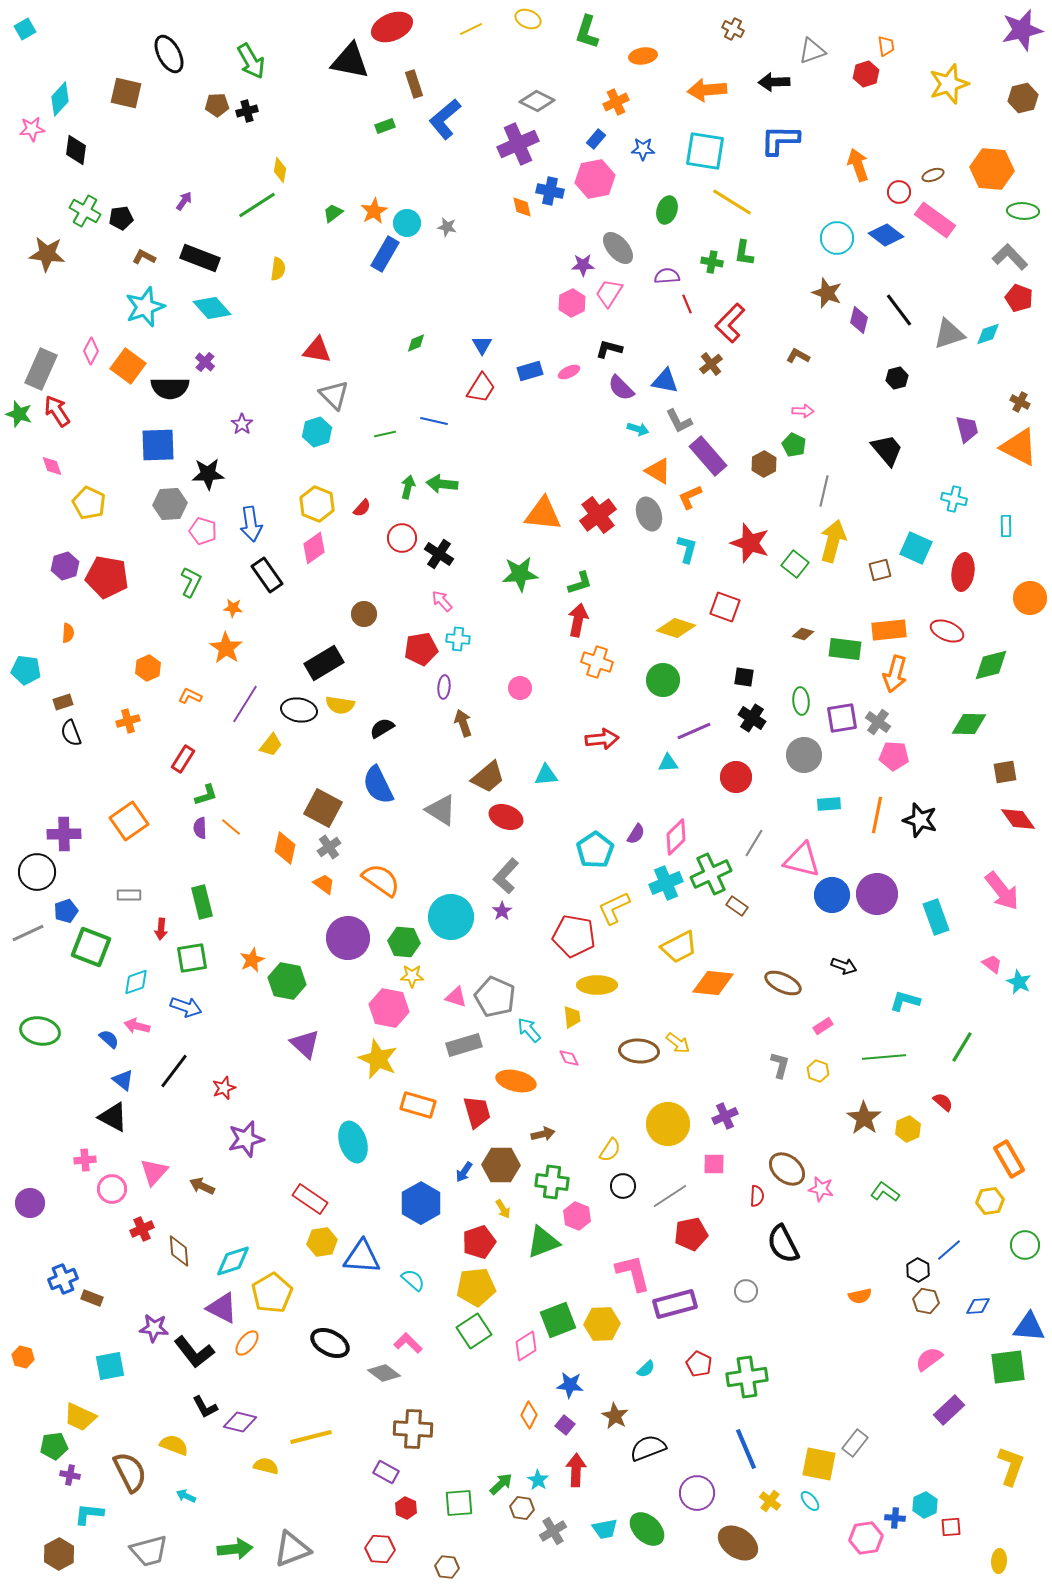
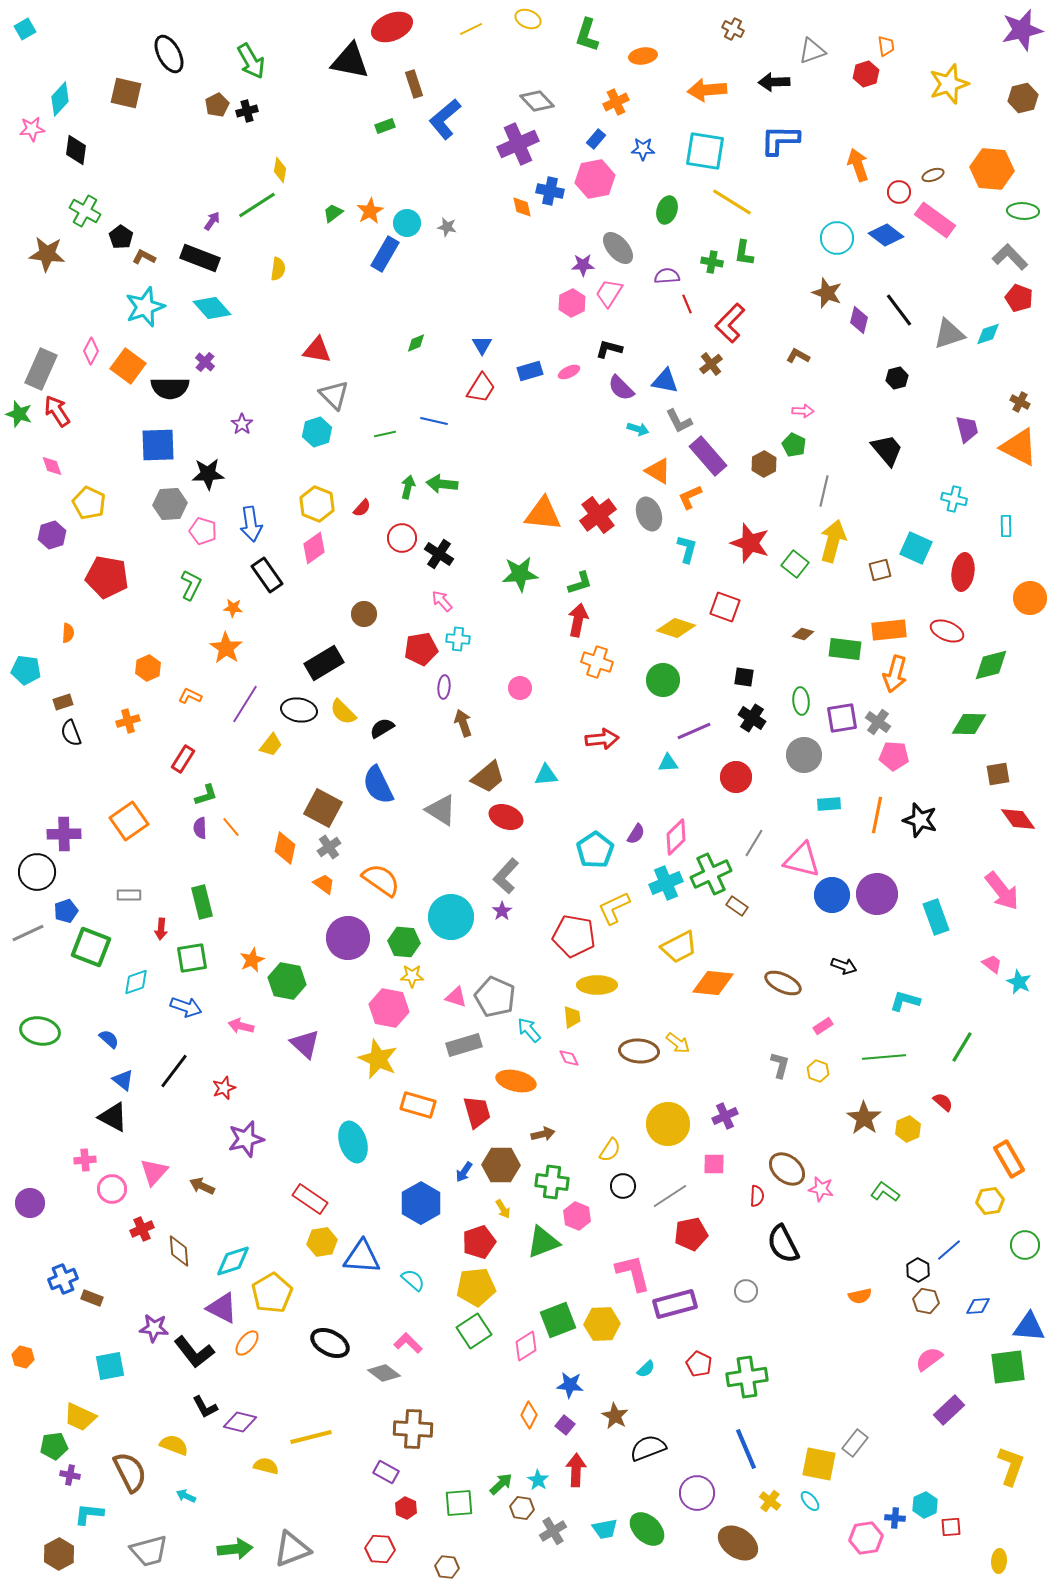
green L-shape at (587, 32): moved 3 px down
gray diamond at (537, 101): rotated 20 degrees clockwise
brown pentagon at (217, 105): rotated 25 degrees counterclockwise
purple arrow at (184, 201): moved 28 px right, 20 px down
orange star at (374, 211): moved 4 px left
black pentagon at (121, 218): moved 19 px down; rotated 30 degrees counterclockwise
purple hexagon at (65, 566): moved 13 px left, 31 px up
green L-shape at (191, 582): moved 3 px down
yellow semicircle at (340, 705): moved 3 px right, 7 px down; rotated 36 degrees clockwise
brown square at (1005, 772): moved 7 px left, 2 px down
orange line at (231, 827): rotated 10 degrees clockwise
pink arrow at (137, 1026): moved 104 px right
